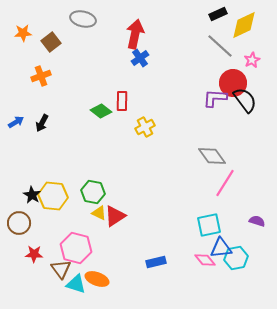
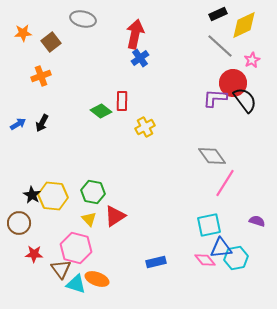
blue arrow: moved 2 px right, 2 px down
yellow triangle: moved 10 px left, 6 px down; rotated 21 degrees clockwise
